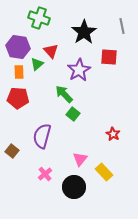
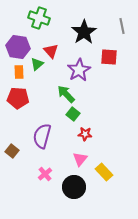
green arrow: moved 2 px right
red star: moved 28 px left; rotated 24 degrees counterclockwise
